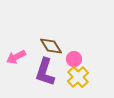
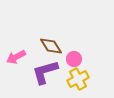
purple L-shape: rotated 56 degrees clockwise
yellow cross: moved 2 px down; rotated 15 degrees clockwise
